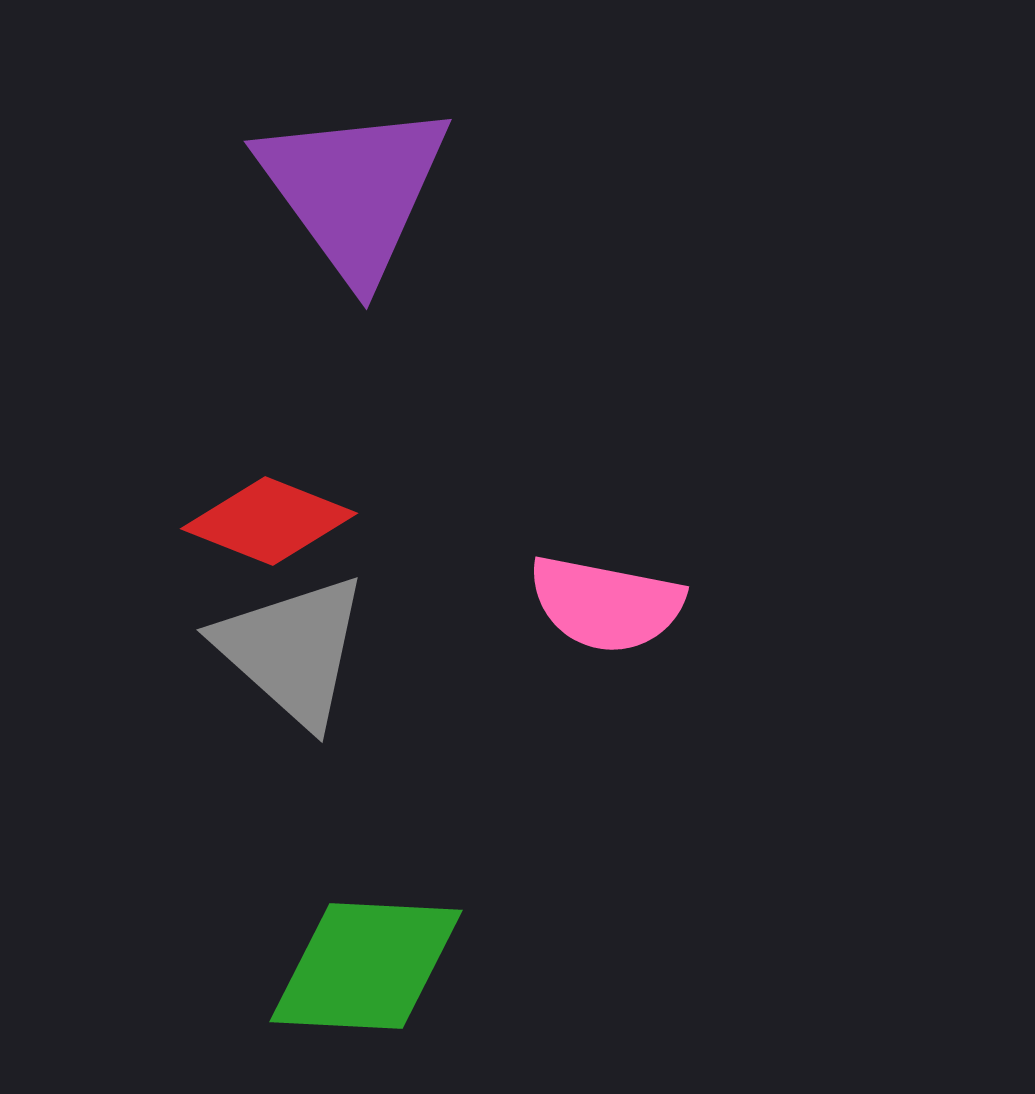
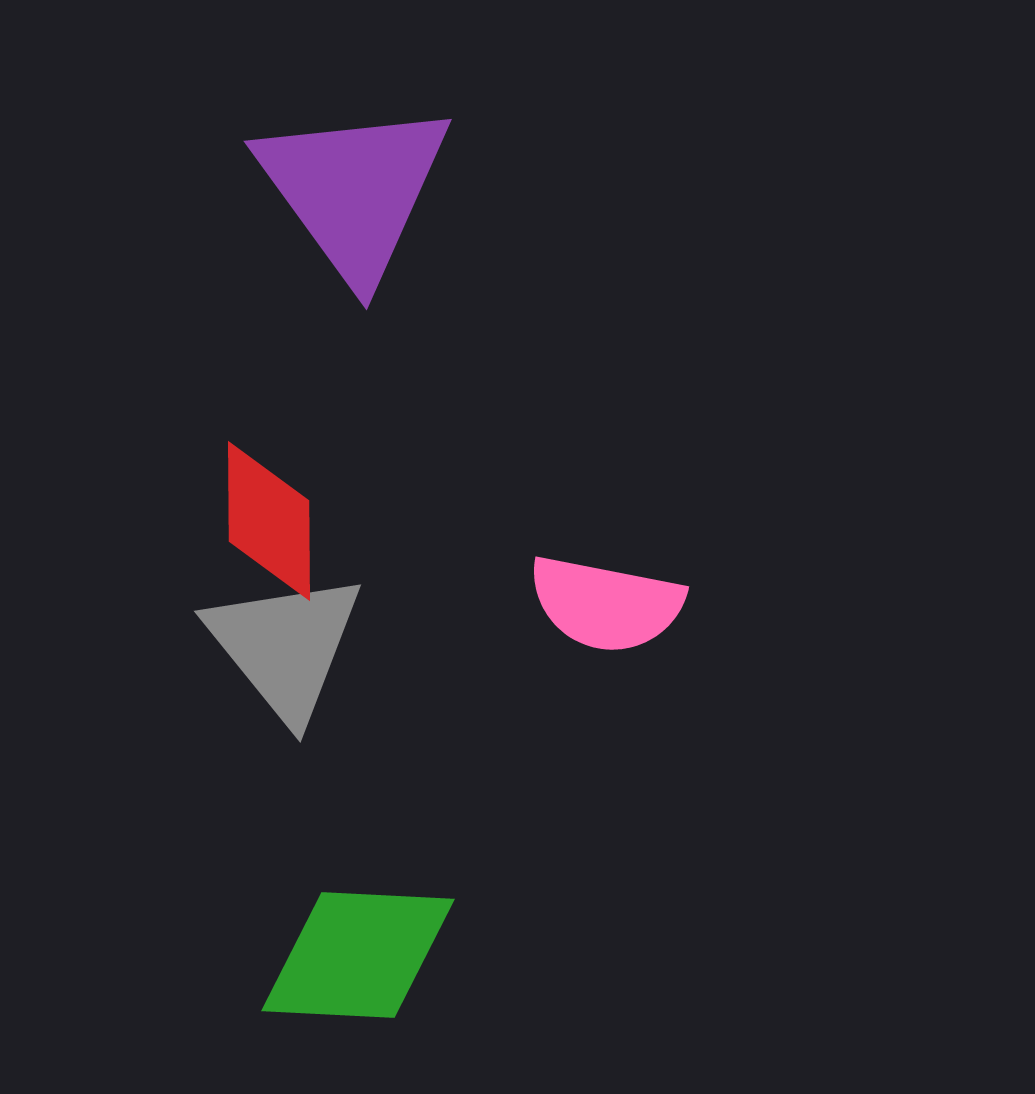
red diamond: rotated 68 degrees clockwise
gray triangle: moved 7 px left, 4 px up; rotated 9 degrees clockwise
green diamond: moved 8 px left, 11 px up
